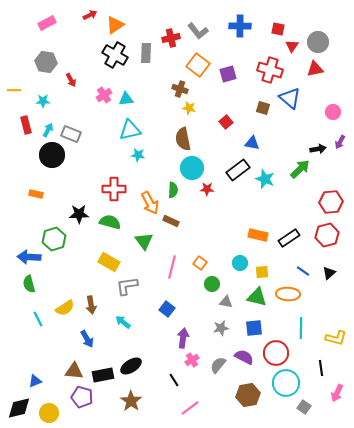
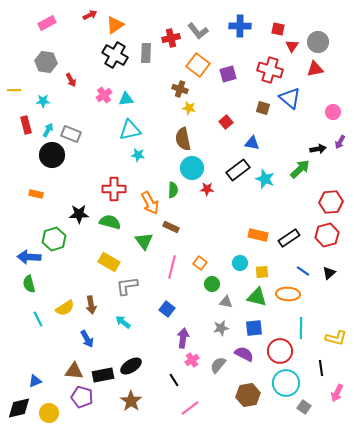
brown rectangle at (171, 221): moved 6 px down
red circle at (276, 353): moved 4 px right, 2 px up
purple semicircle at (244, 357): moved 3 px up
